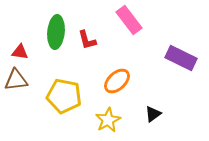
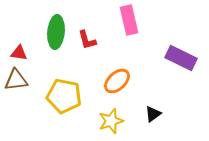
pink rectangle: rotated 24 degrees clockwise
red triangle: moved 1 px left, 1 px down
yellow star: moved 3 px right, 1 px down; rotated 10 degrees clockwise
